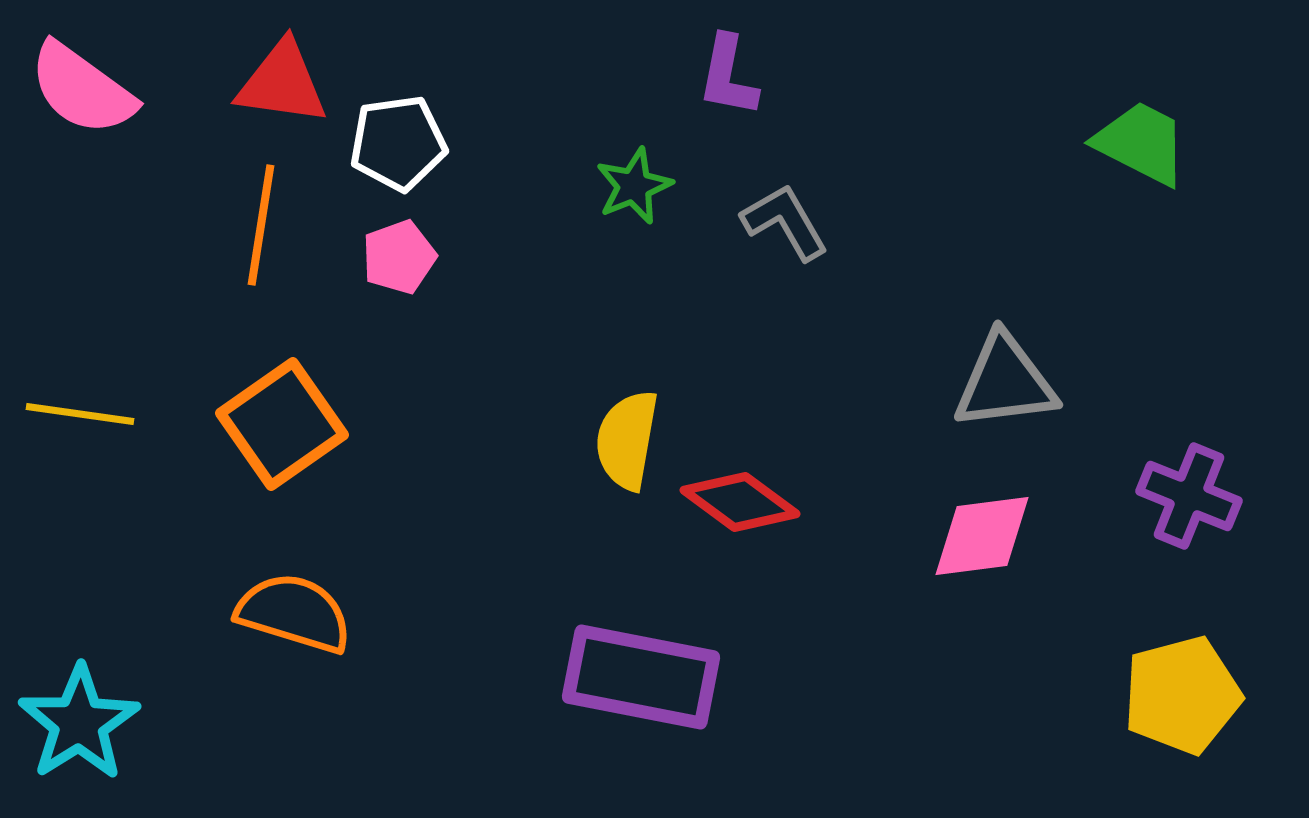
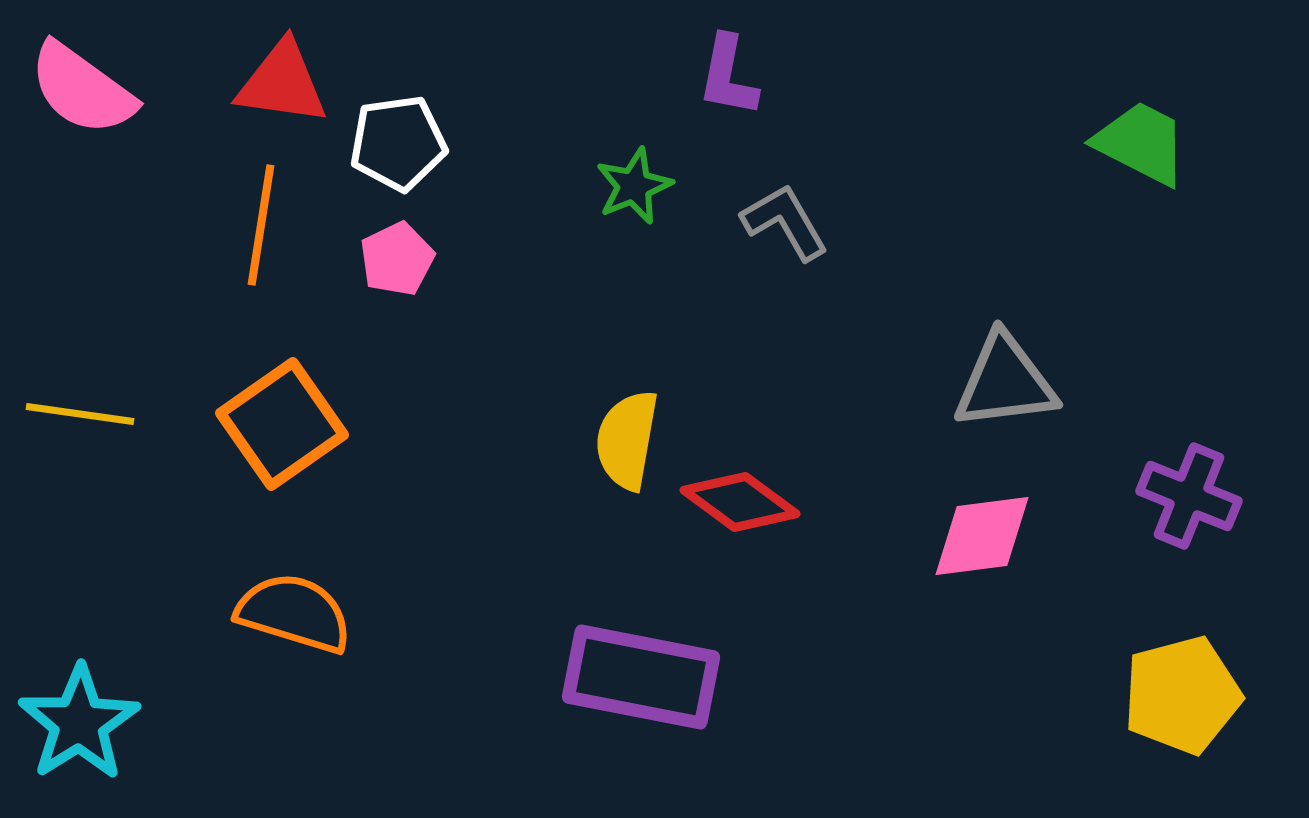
pink pentagon: moved 2 px left, 2 px down; rotated 6 degrees counterclockwise
